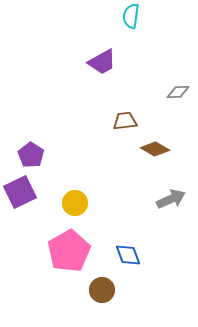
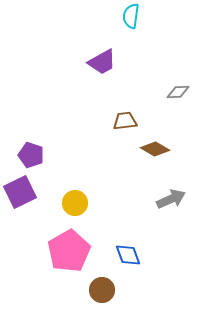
purple pentagon: rotated 15 degrees counterclockwise
